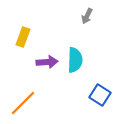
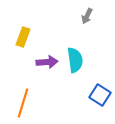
cyan semicircle: rotated 10 degrees counterclockwise
orange line: rotated 28 degrees counterclockwise
